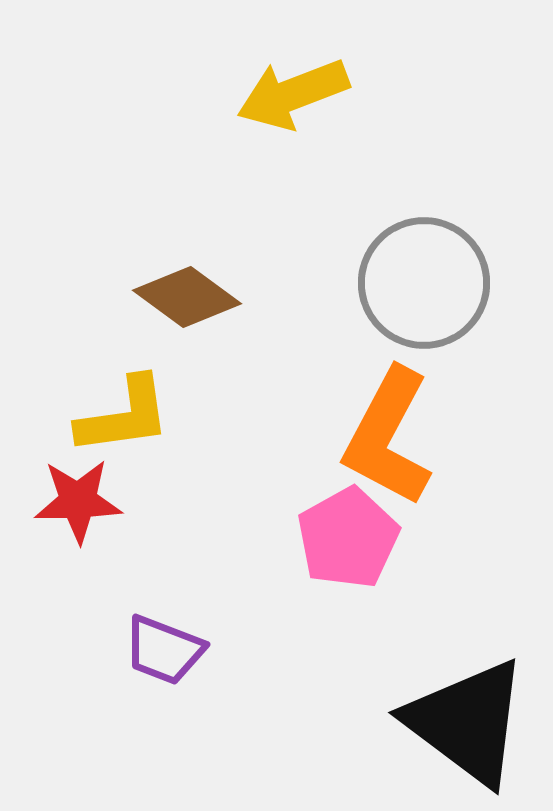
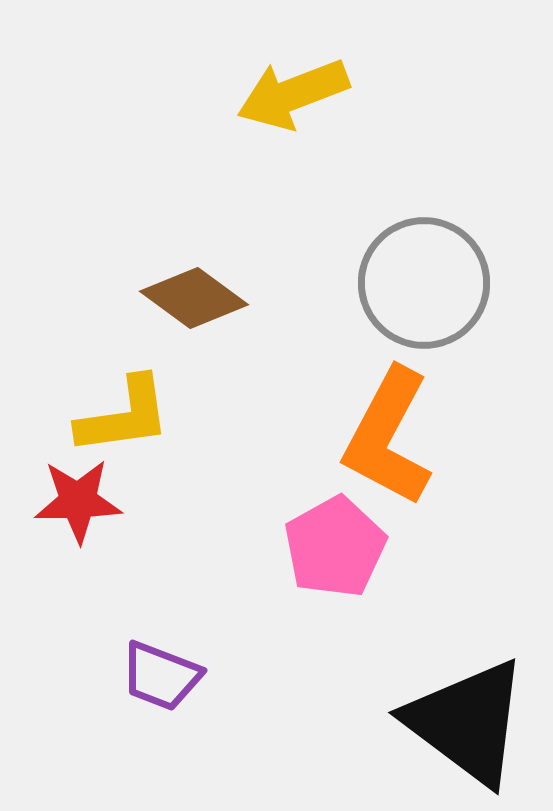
brown diamond: moved 7 px right, 1 px down
pink pentagon: moved 13 px left, 9 px down
purple trapezoid: moved 3 px left, 26 px down
